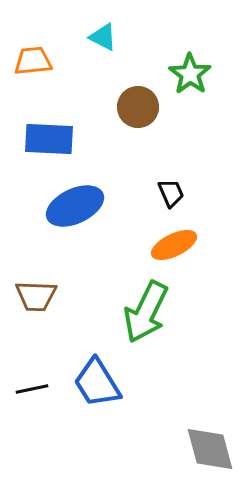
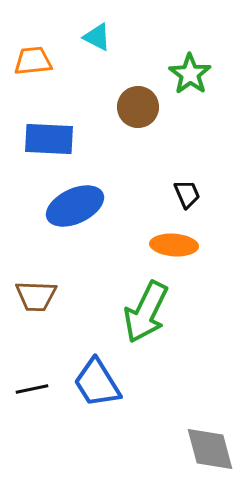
cyan triangle: moved 6 px left
black trapezoid: moved 16 px right, 1 px down
orange ellipse: rotated 30 degrees clockwise
